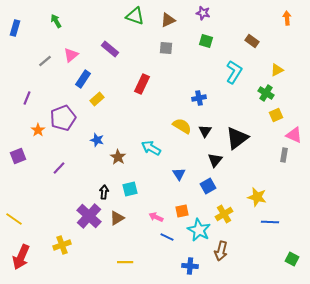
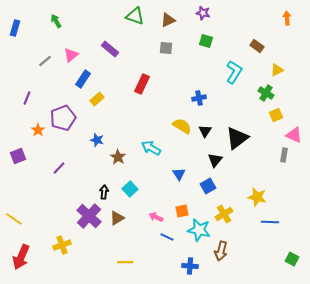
brown rectangle at (252, 41): moved 5 px right, 5 px down
cyan square at (130, 189): rotated 28 degrees counterclockwise
cyan star at (199, 230): rotated 15 degrees counterclockwise
